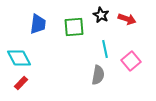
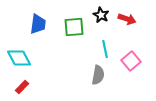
red rectangle: moved 1 px right, 4 px down
